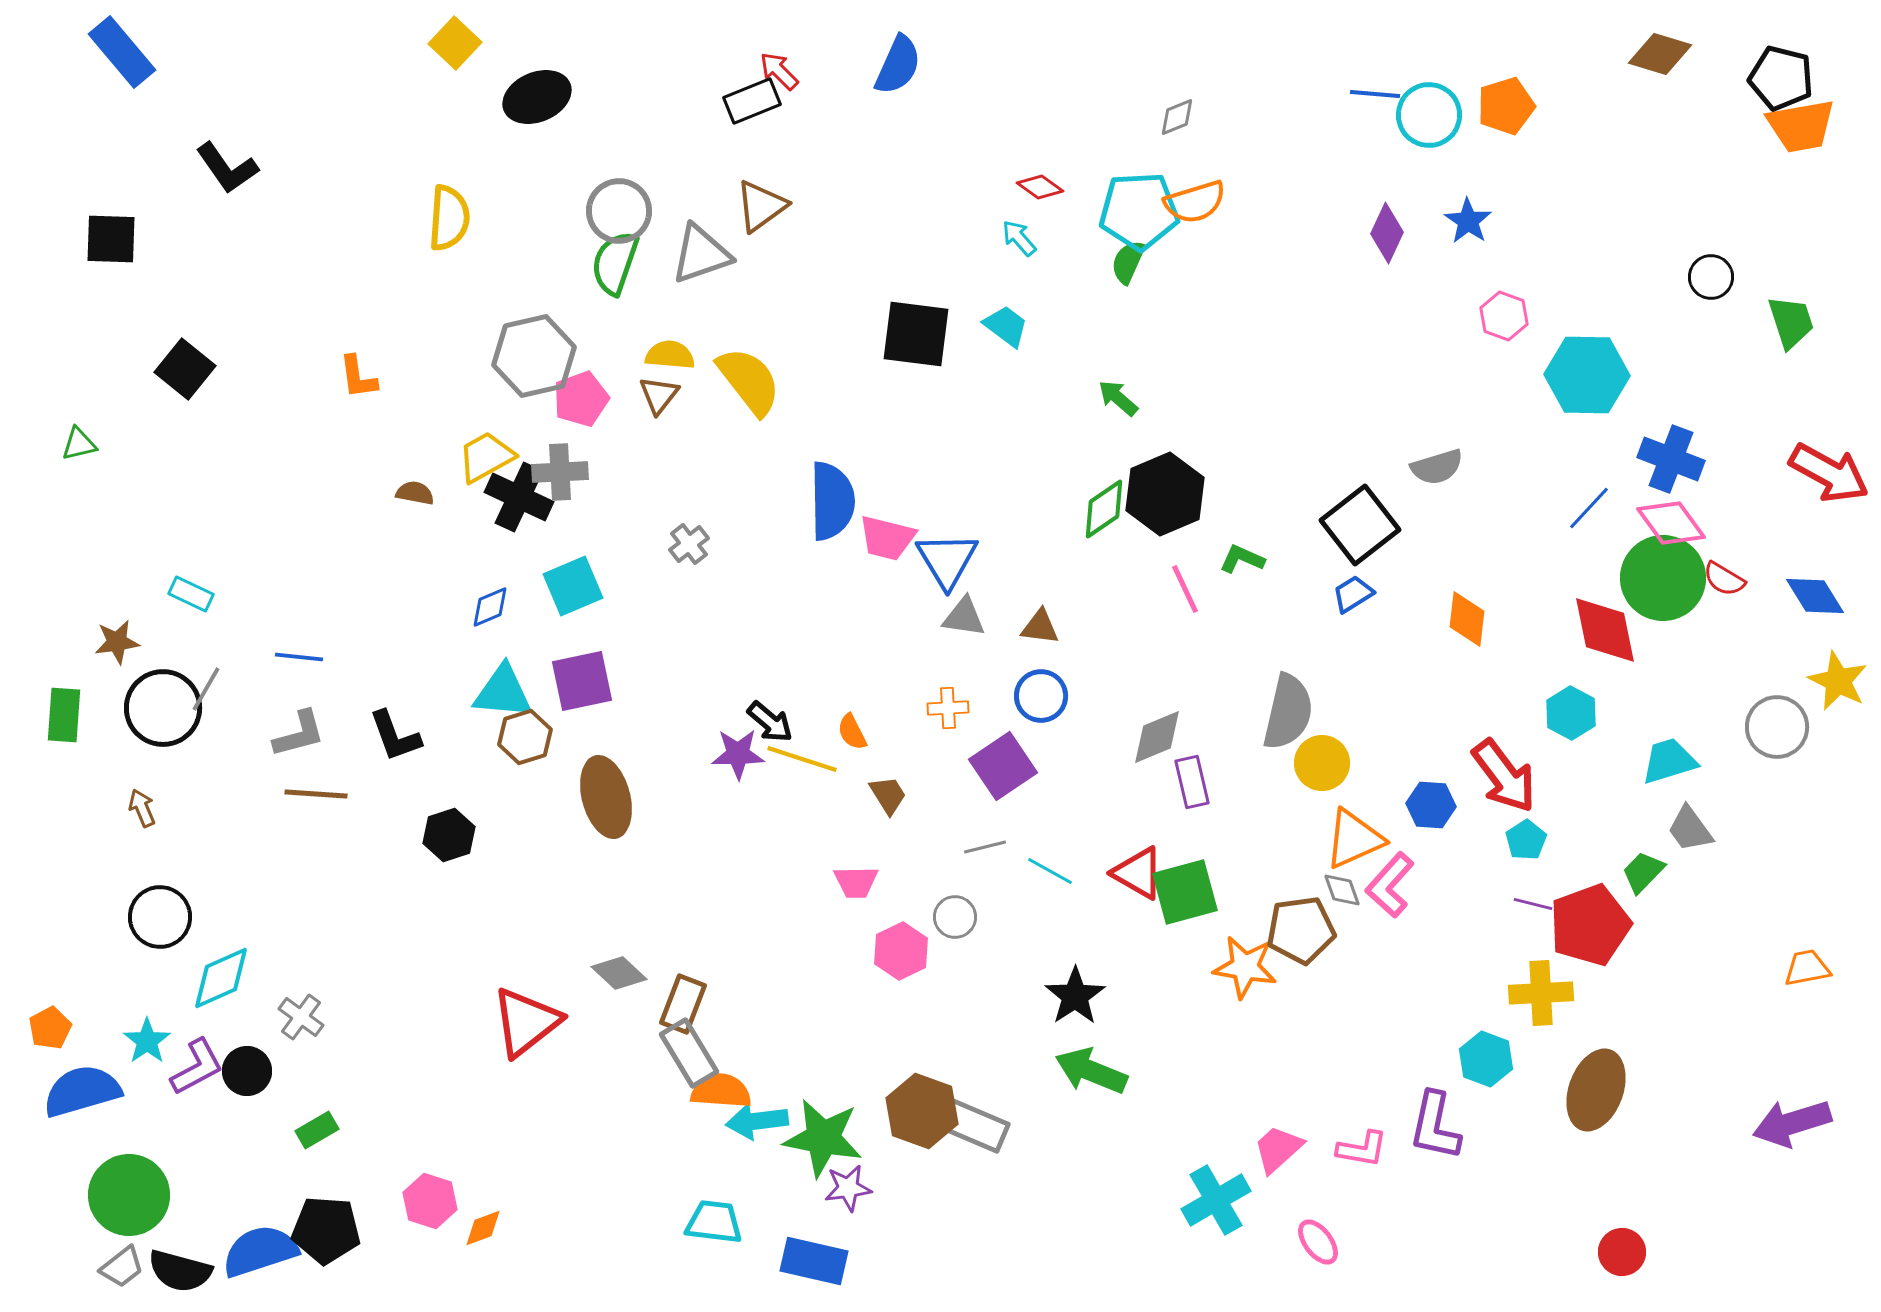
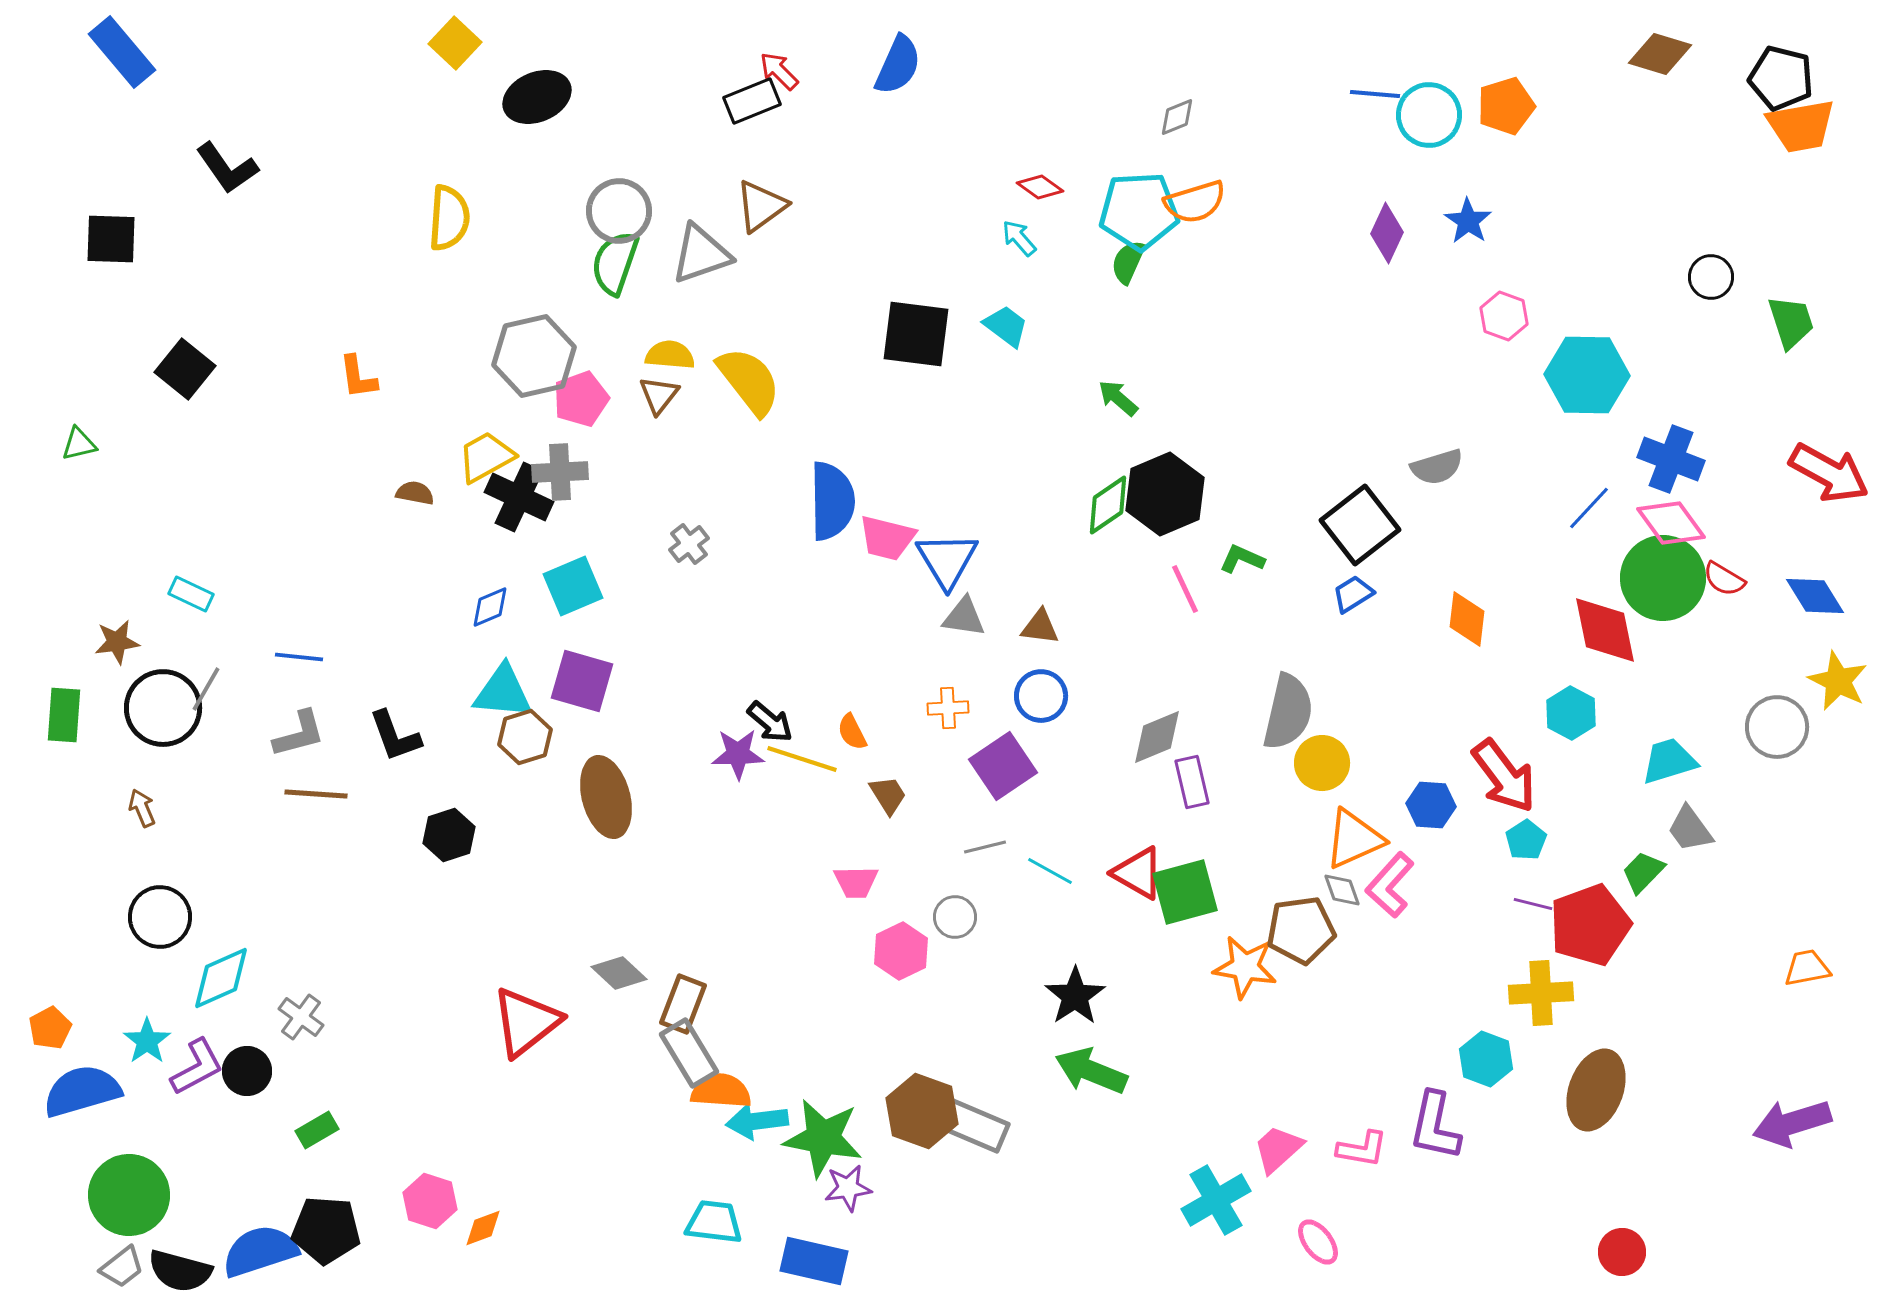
green diamond at (1104, 509): moved 4 px right, 4 px up
purple square at (582, 681): rotated 28 degrees clockwise
